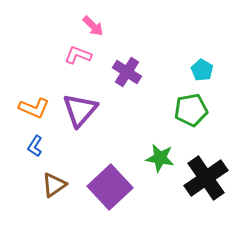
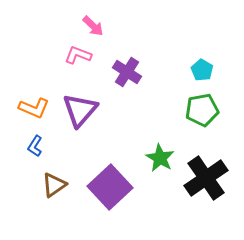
green pentagon: moved 11 px right
green star: rotated 20 degrees clockwise
